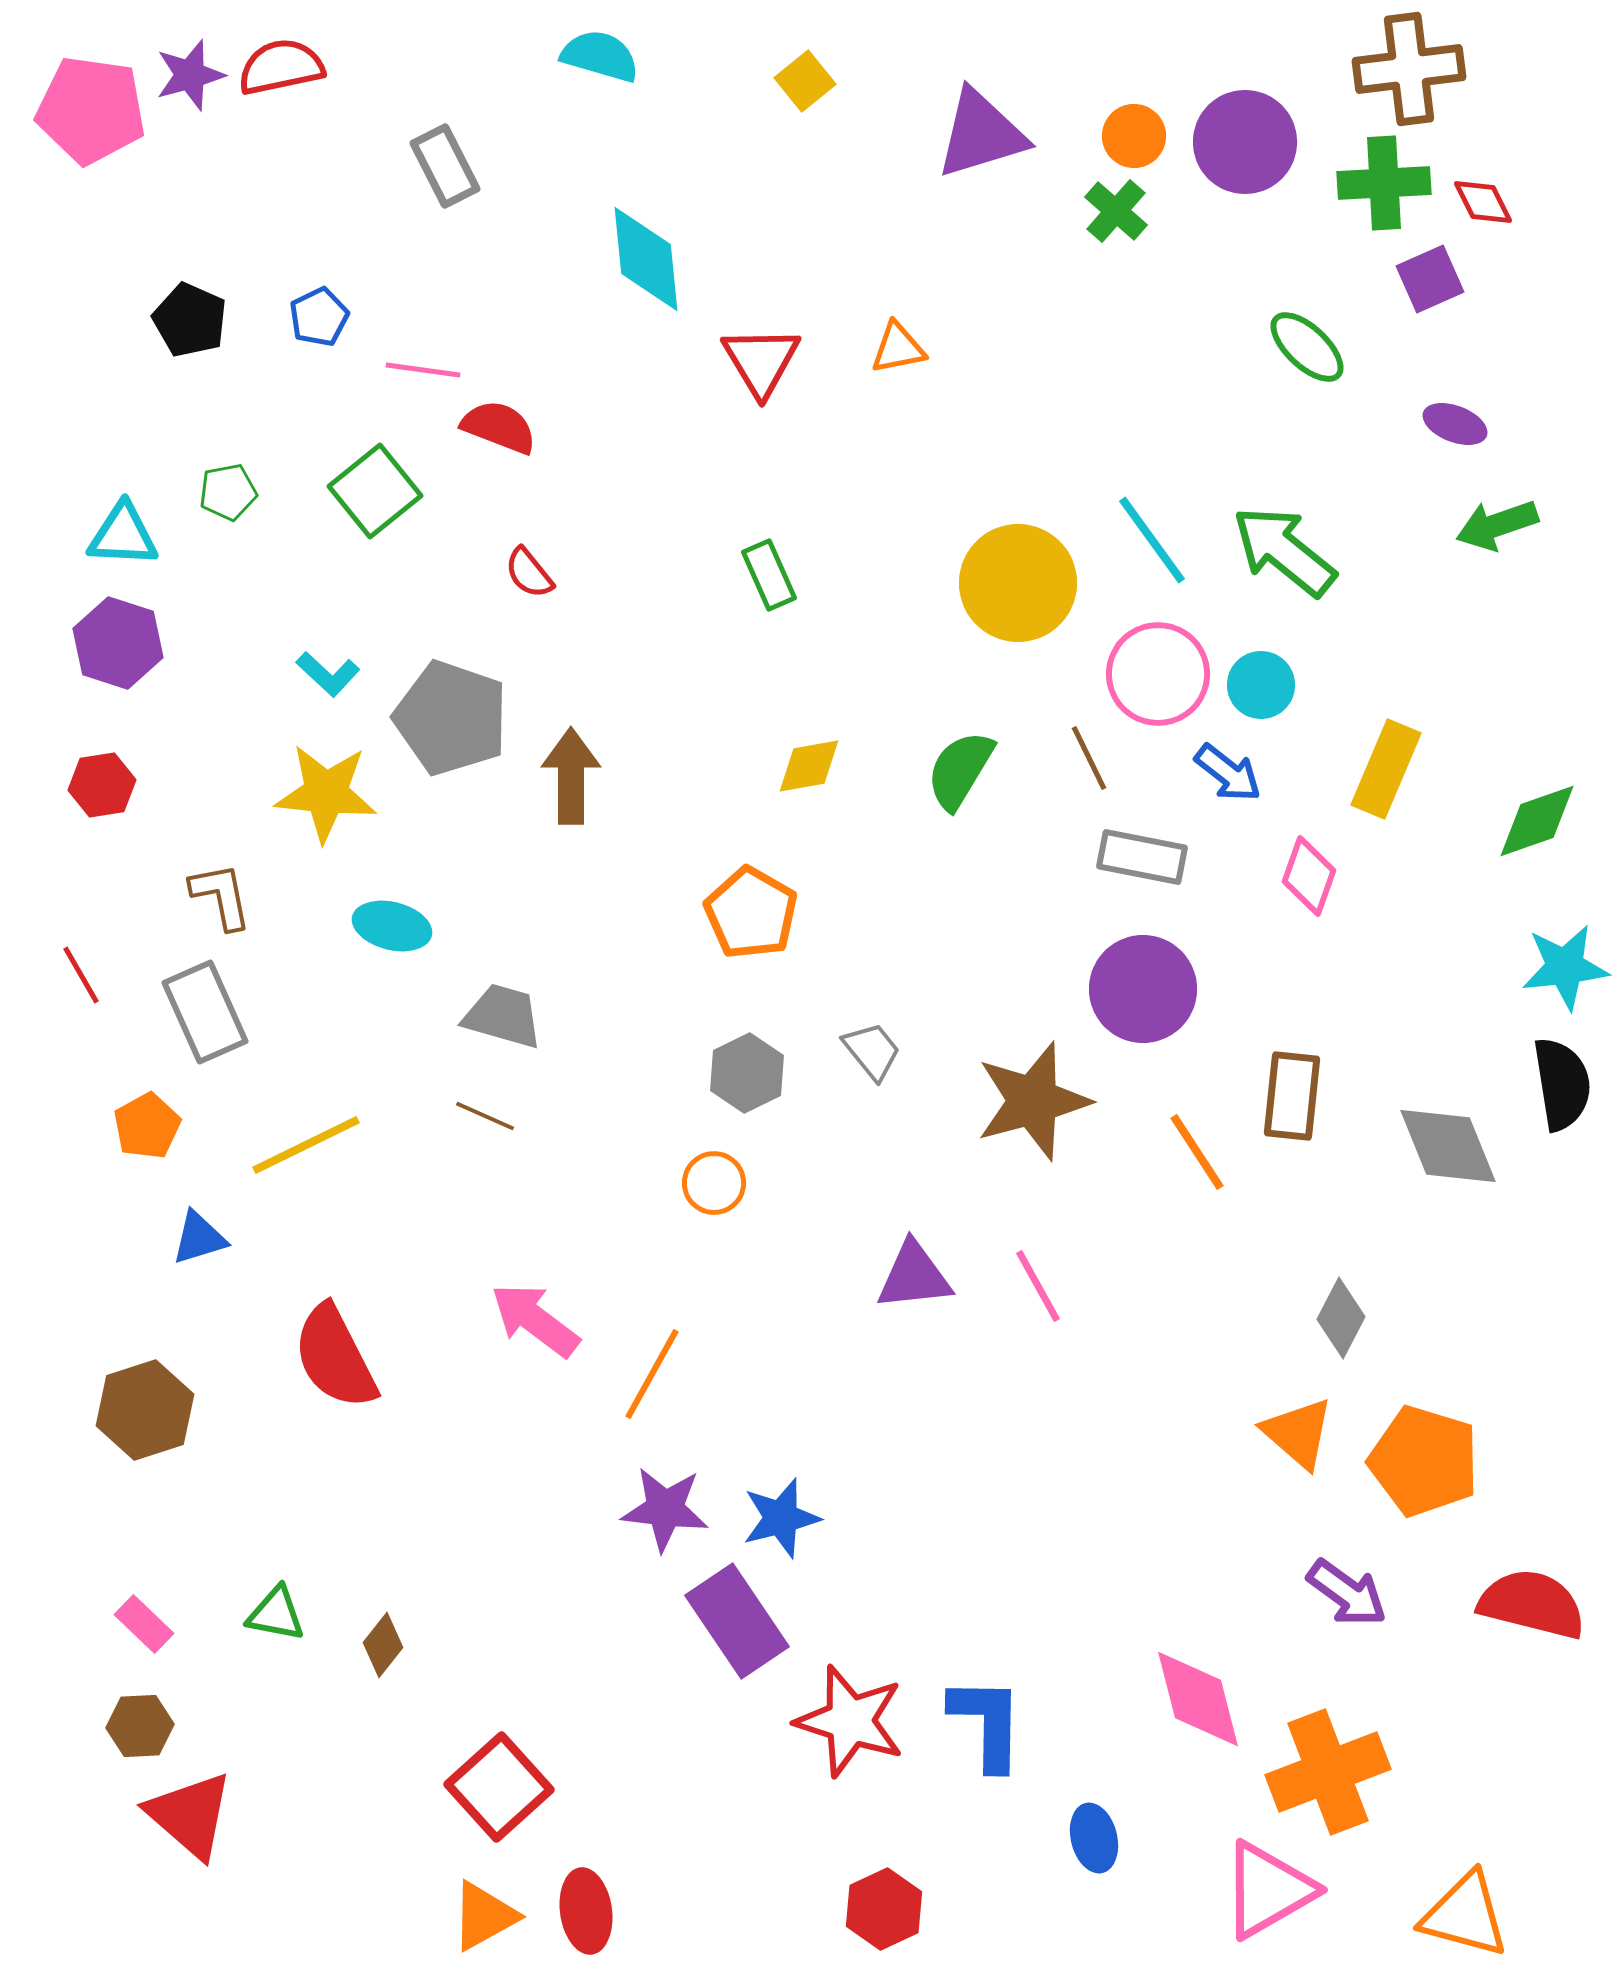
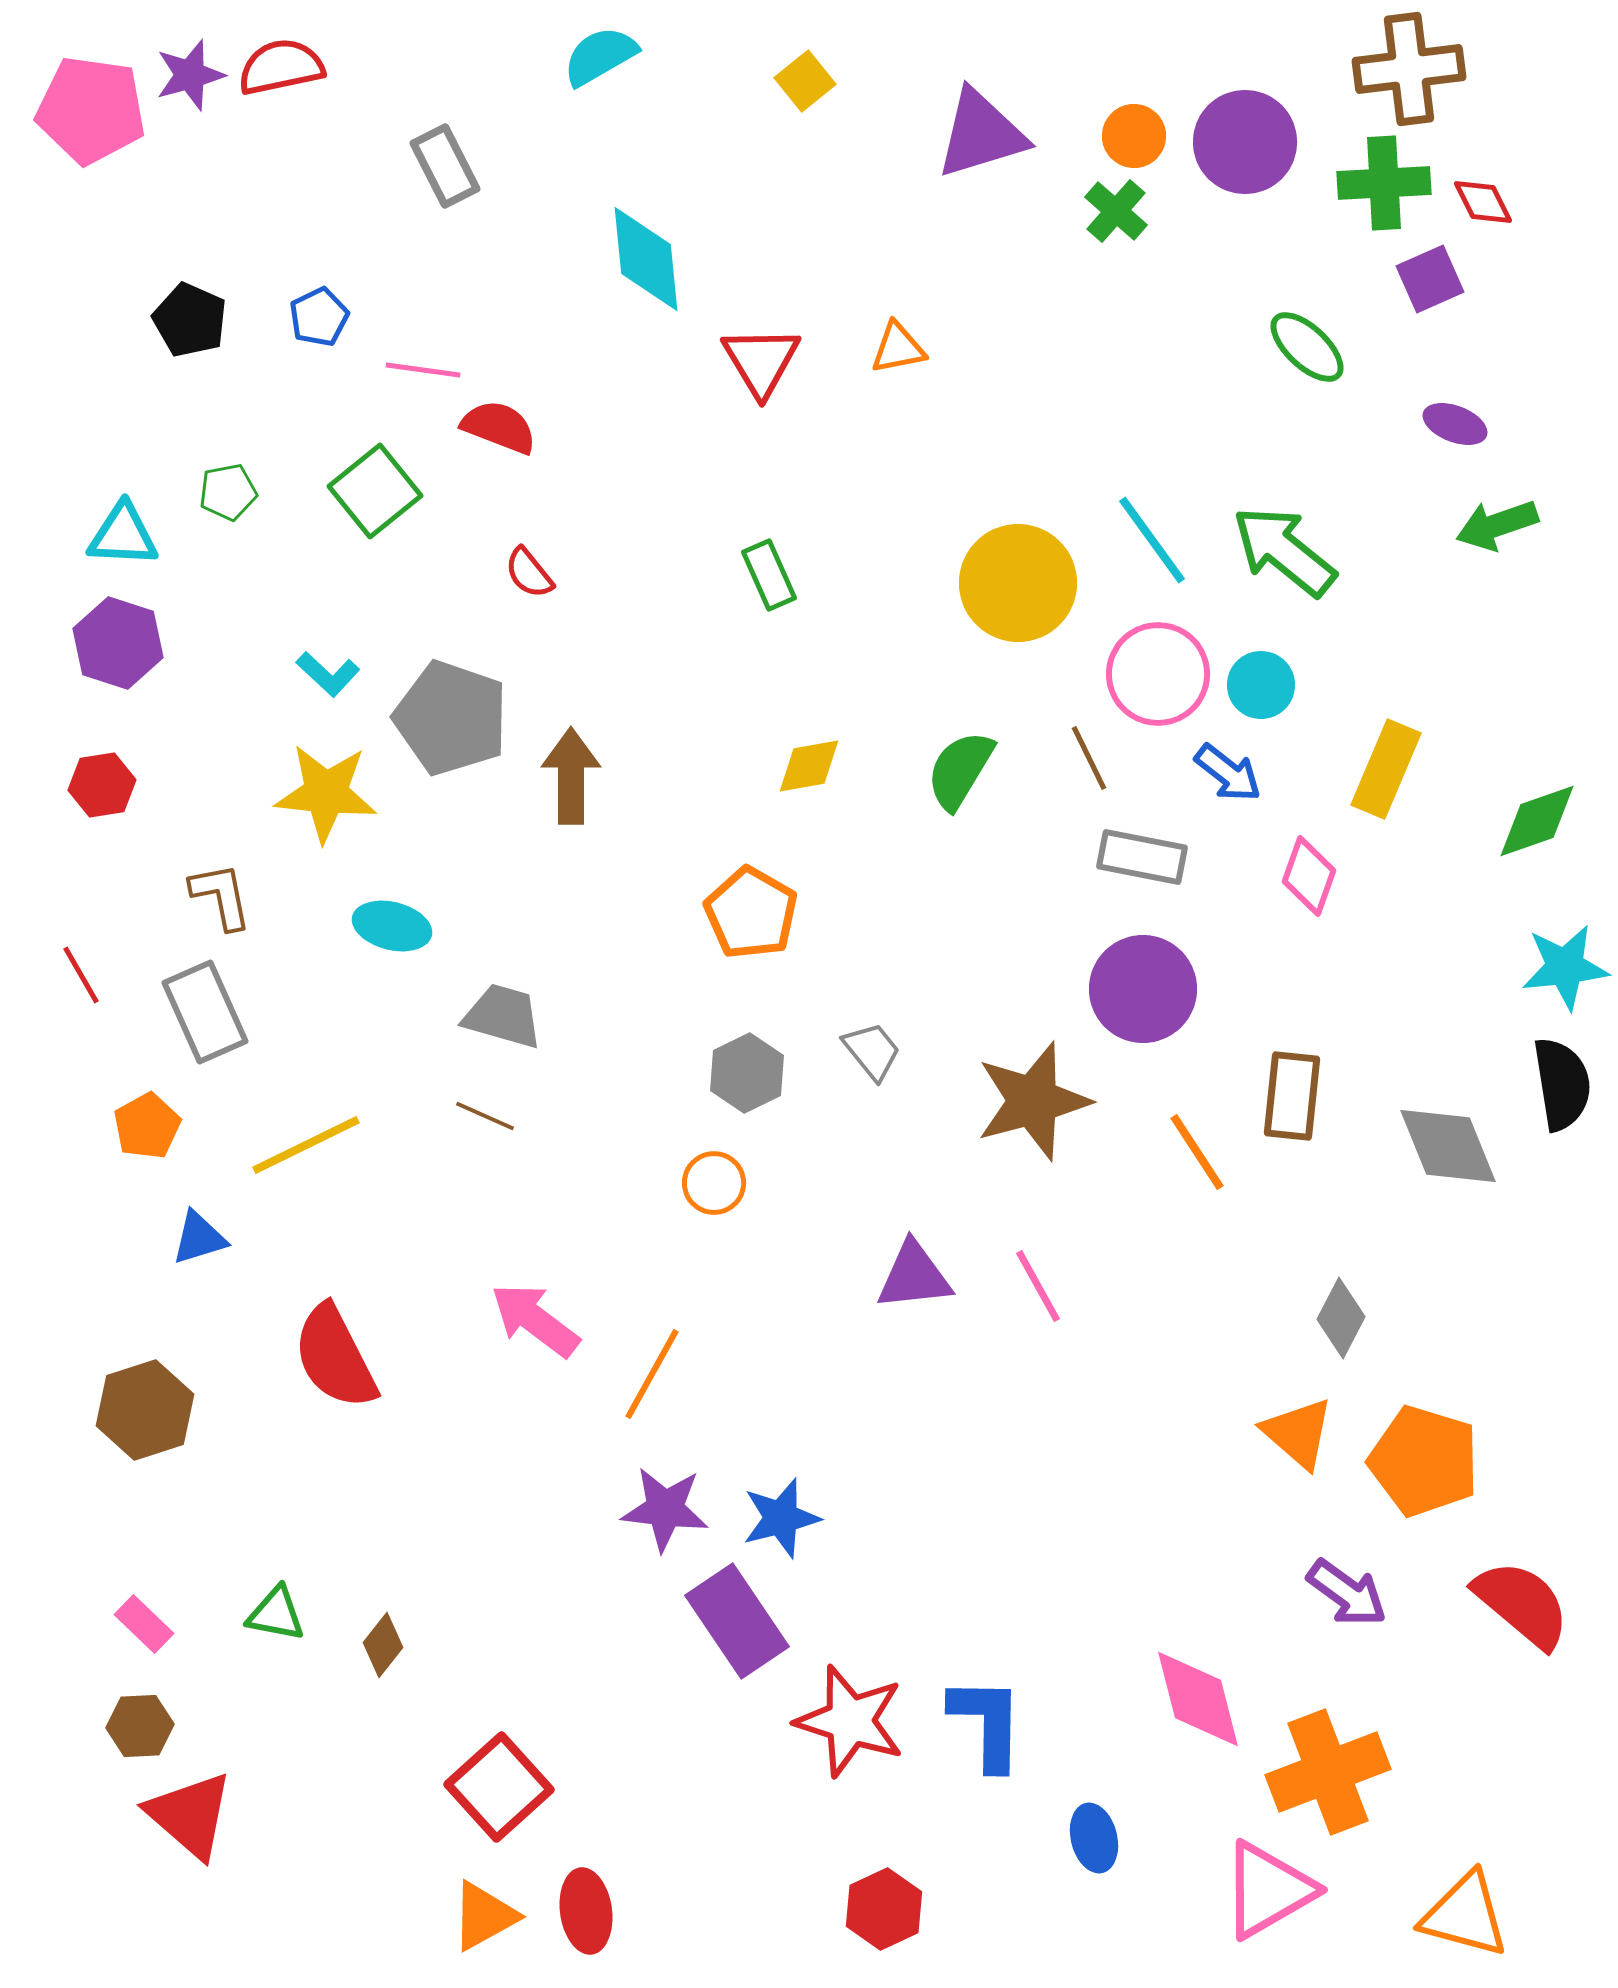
cyan semicircle at (600, 56): rotated 46 degrees counterclockwise
red semicircle at (1532, 1604): moved 10 px left; rotated 26 degrees clockwise
